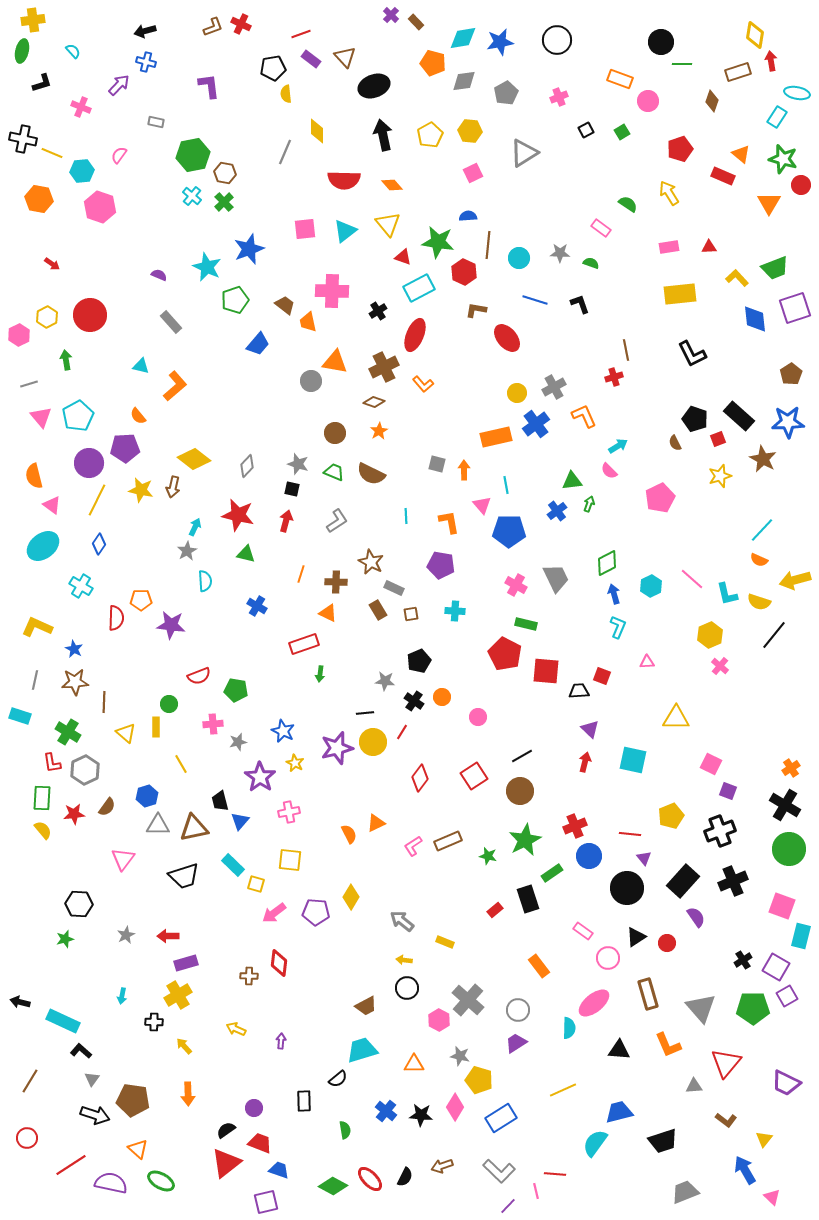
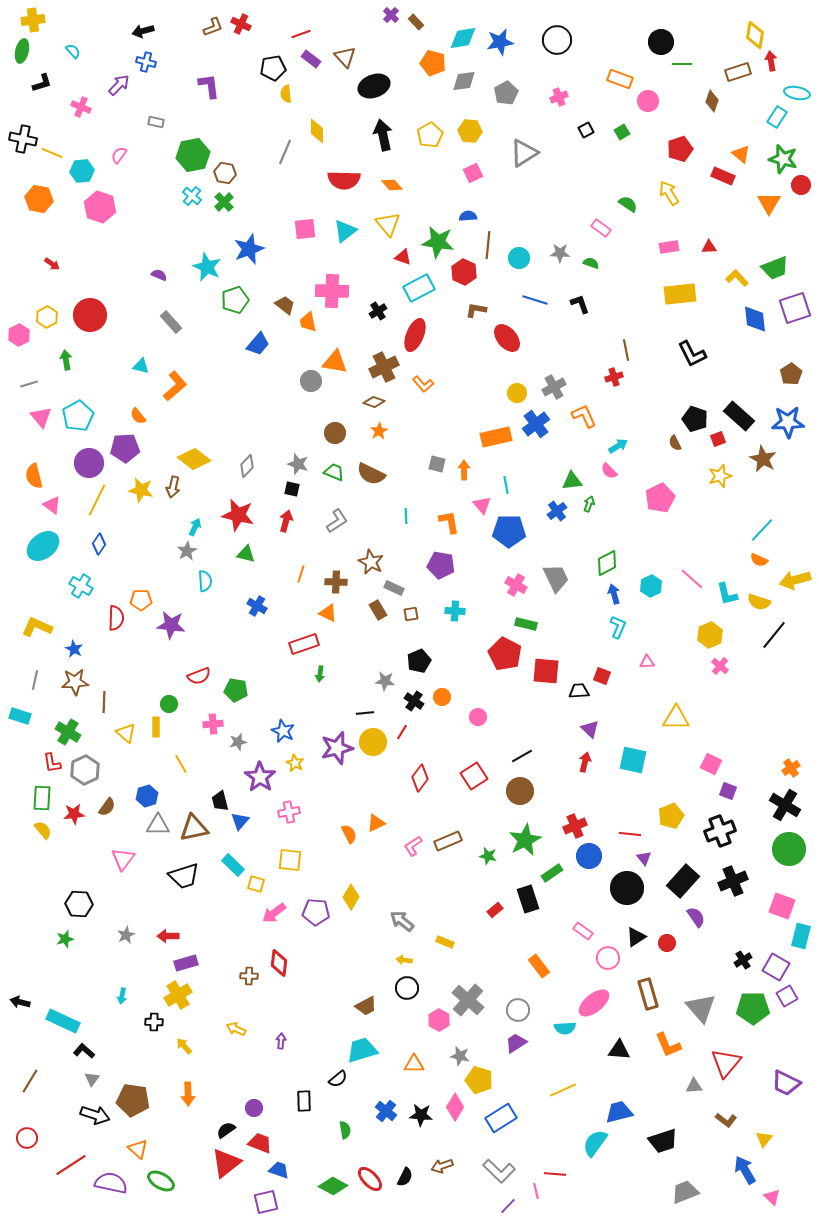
black arrow at (145, 31): moved 2 px left
cyan semicircle at (569, 1028): moved 4 px left; rotated 85 degrees clockwise
black L-shape at (81, 1051): moved 3 px right
